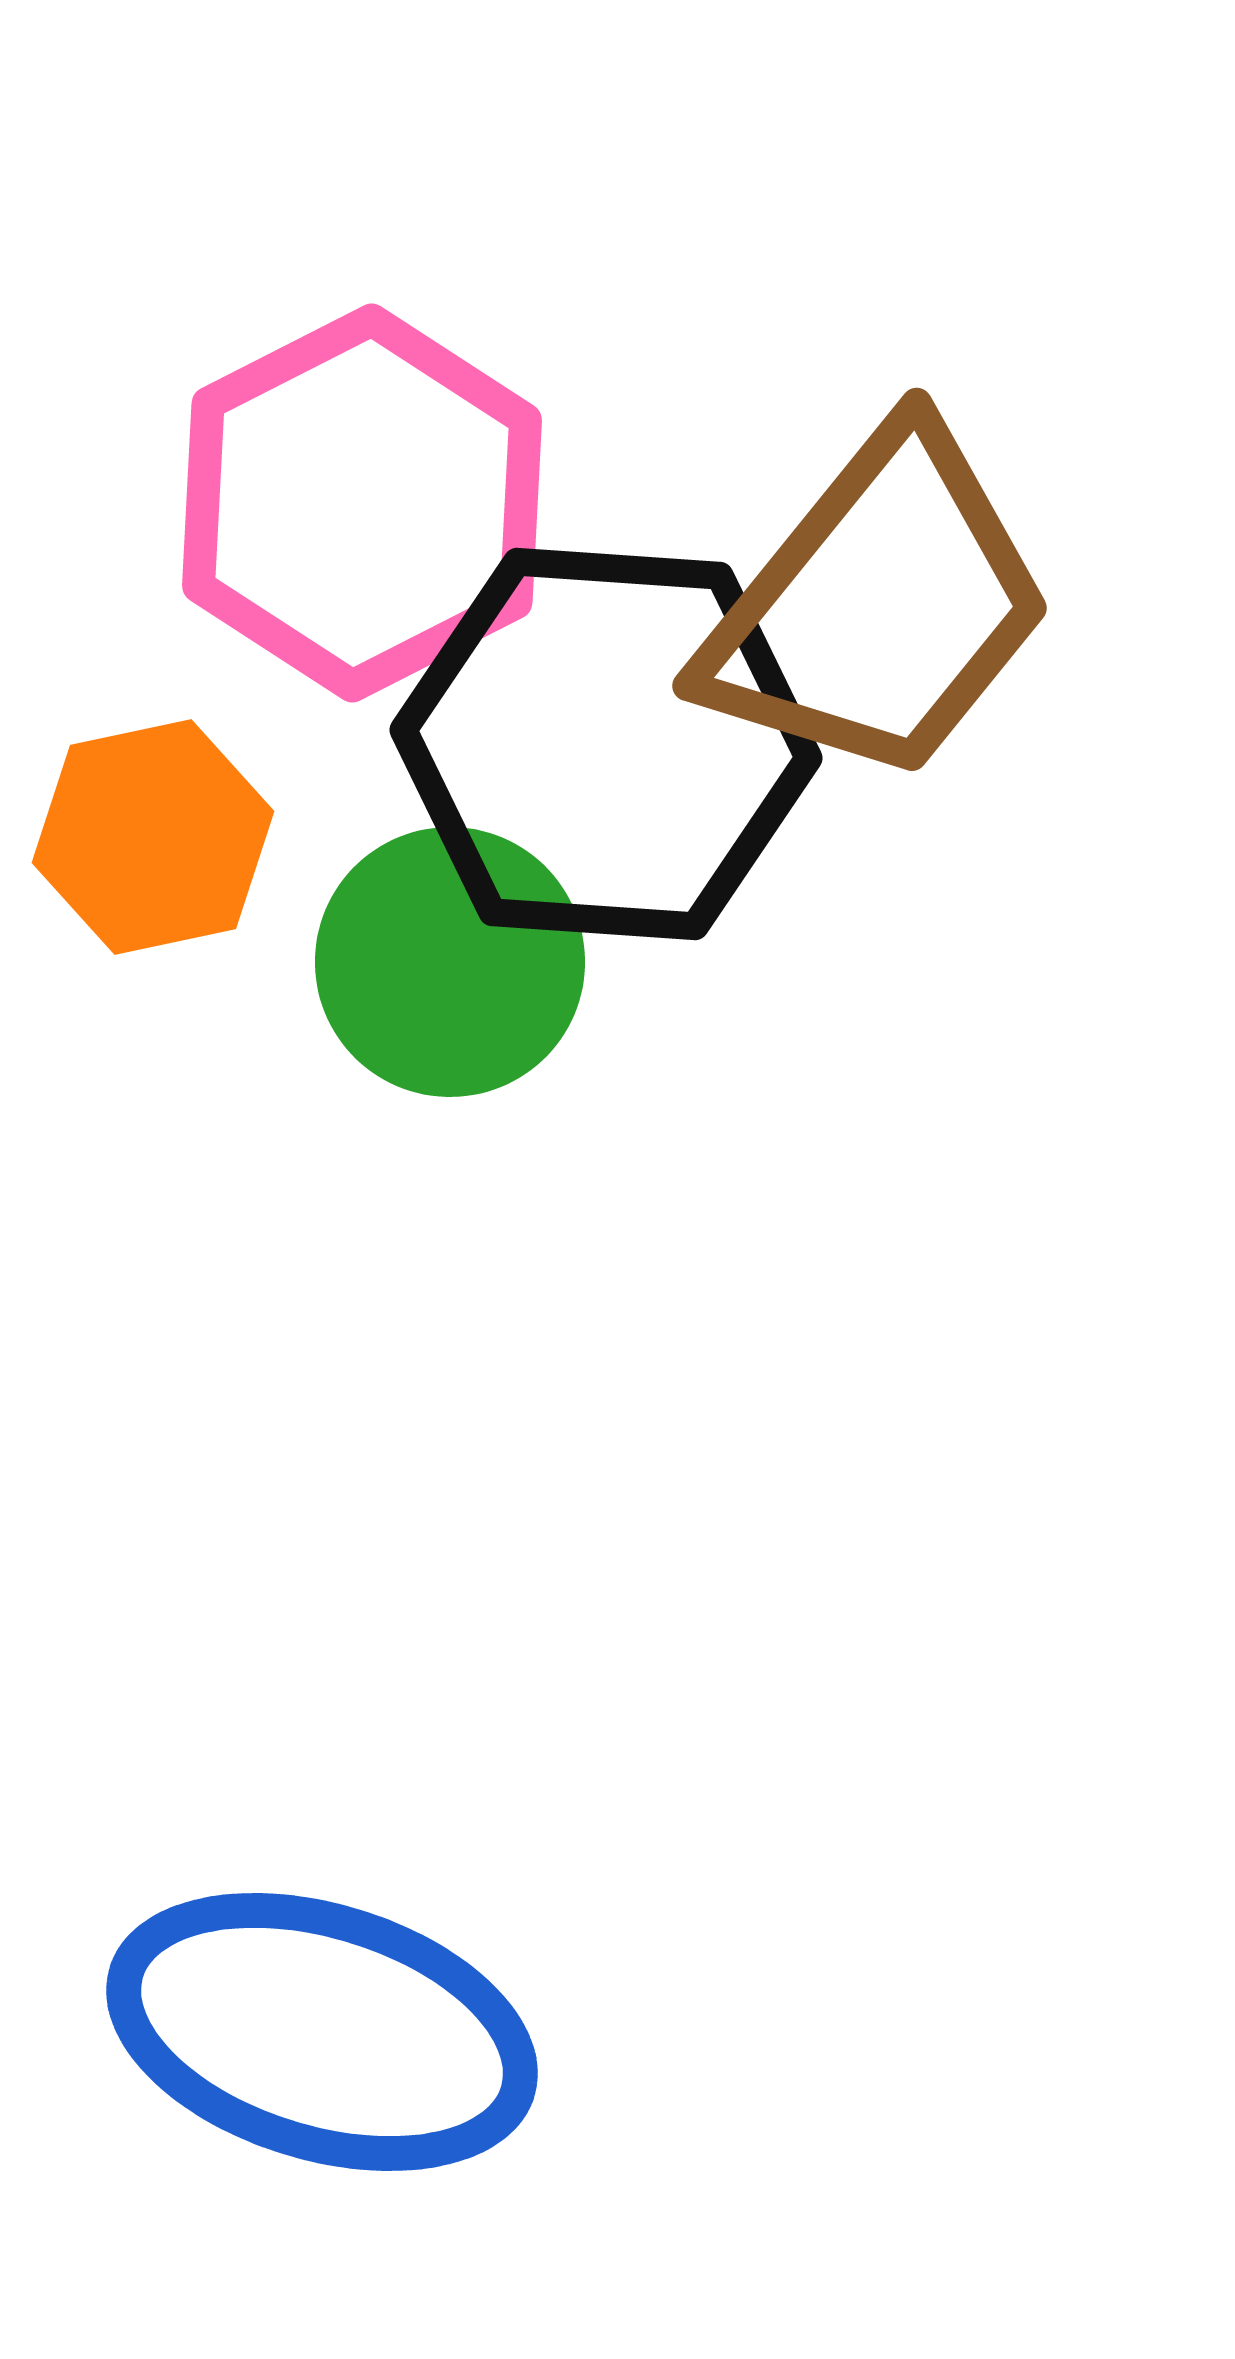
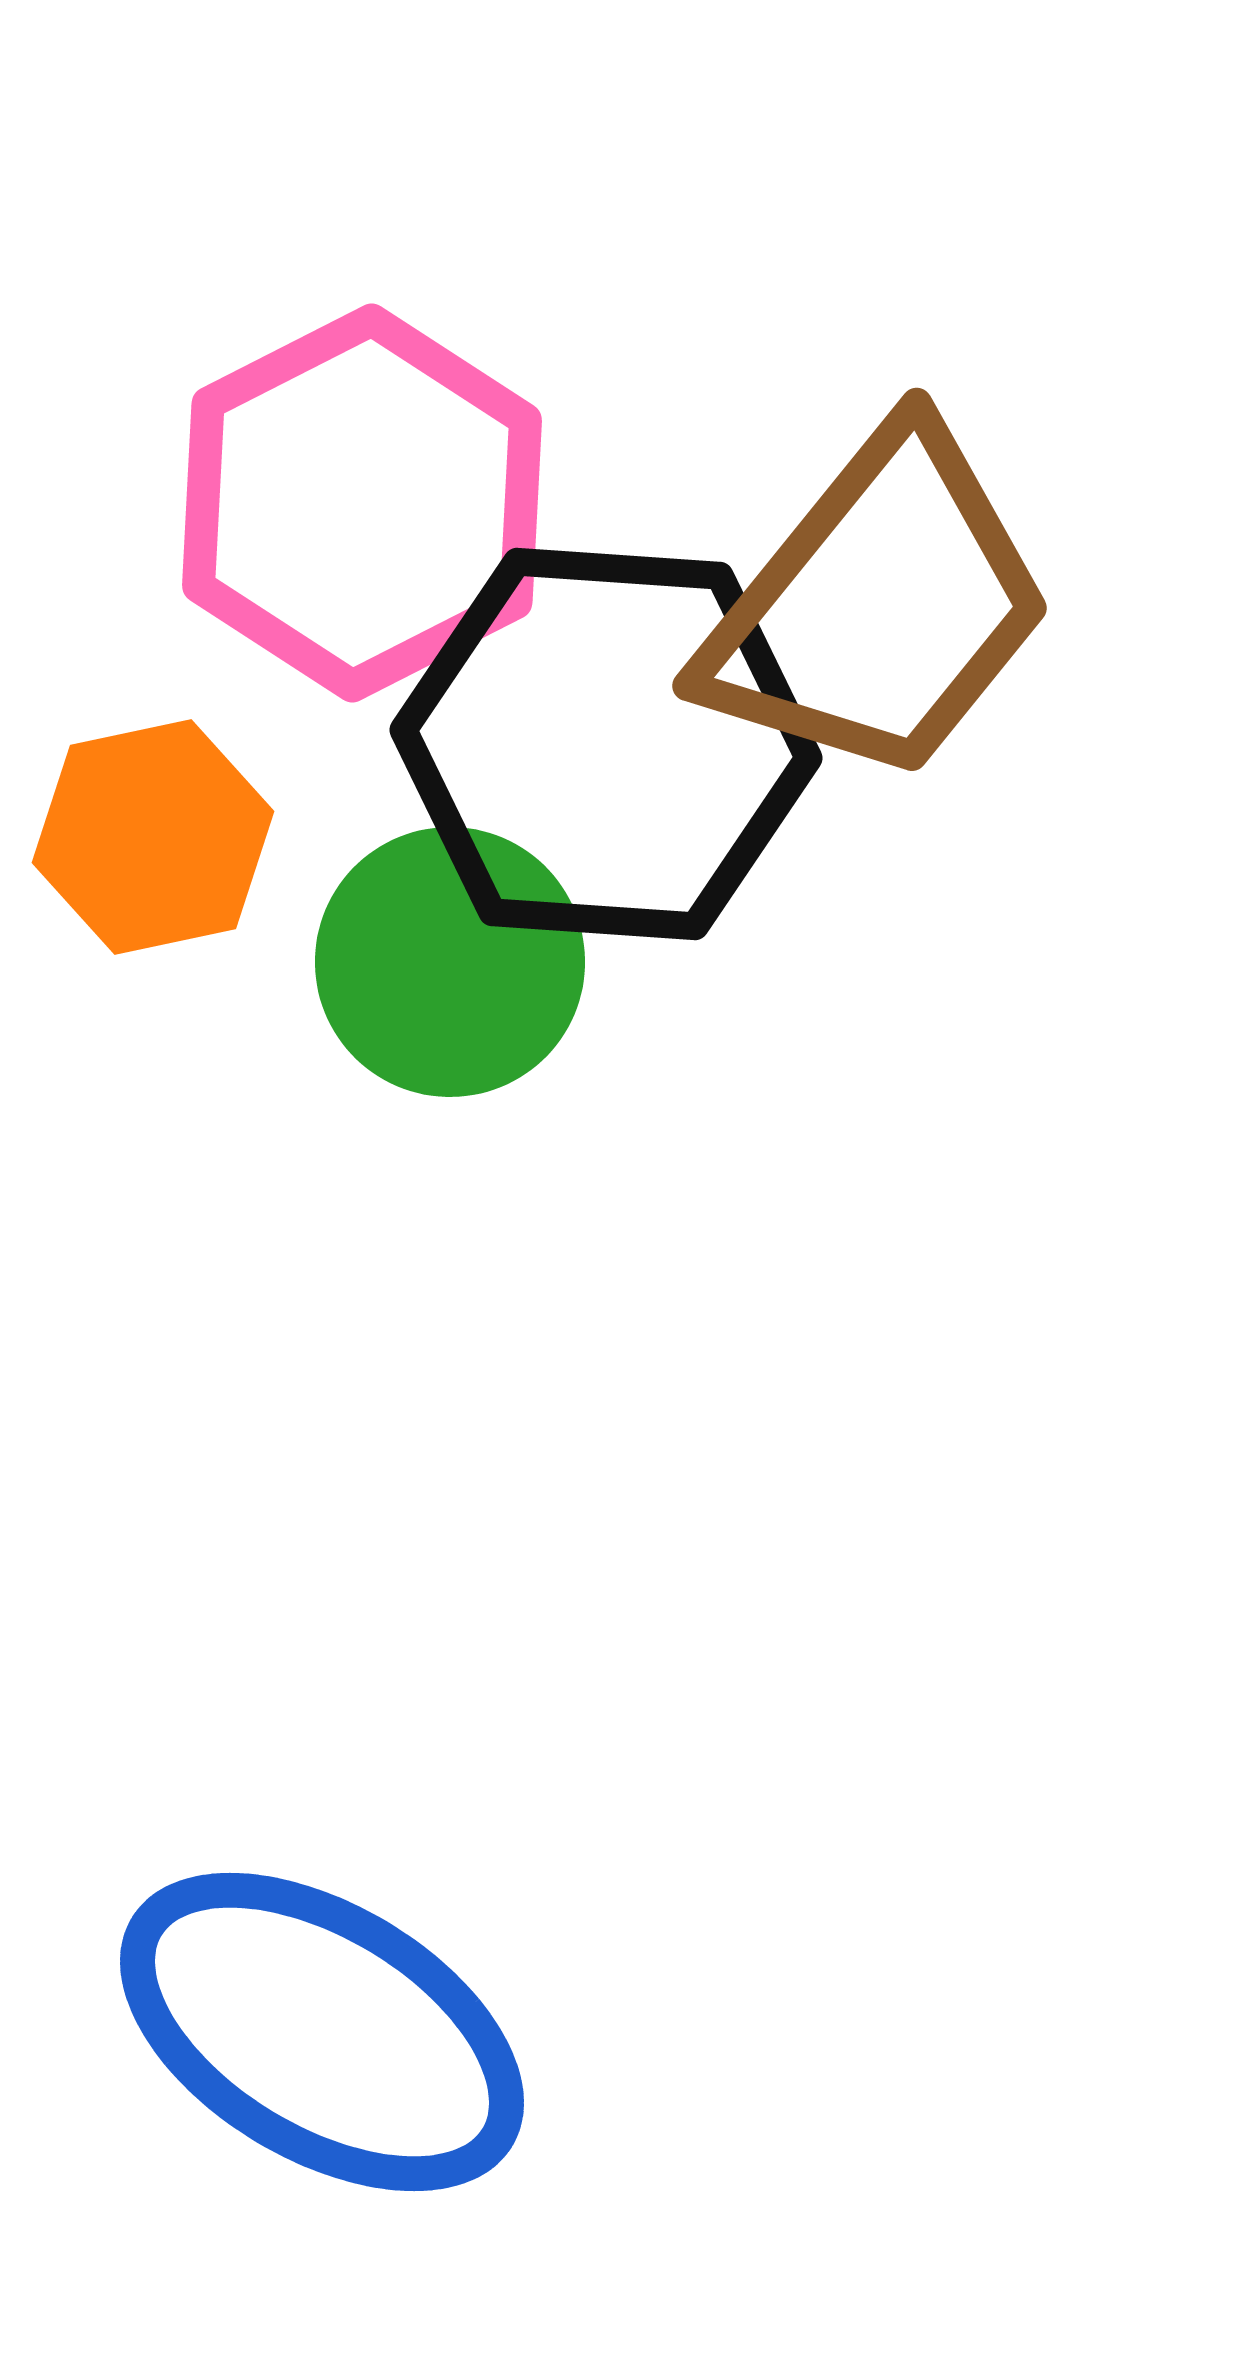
blue ellipse: rotated 14 degrees clockwise
